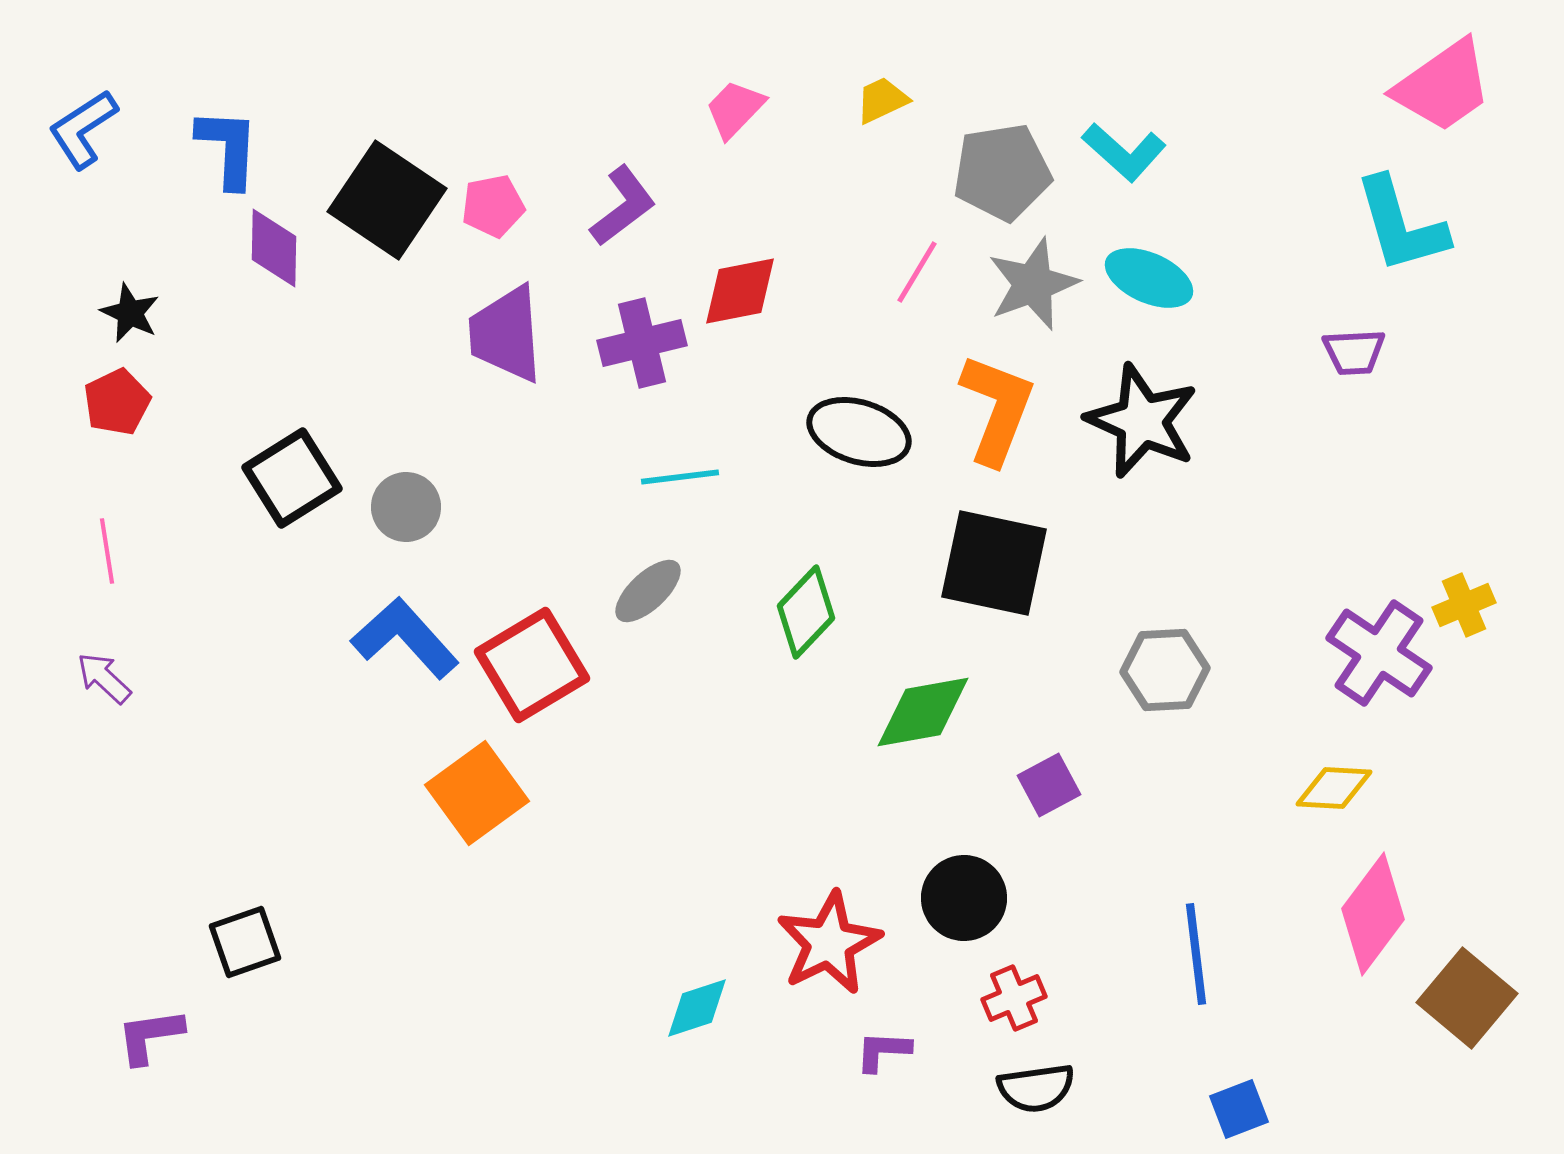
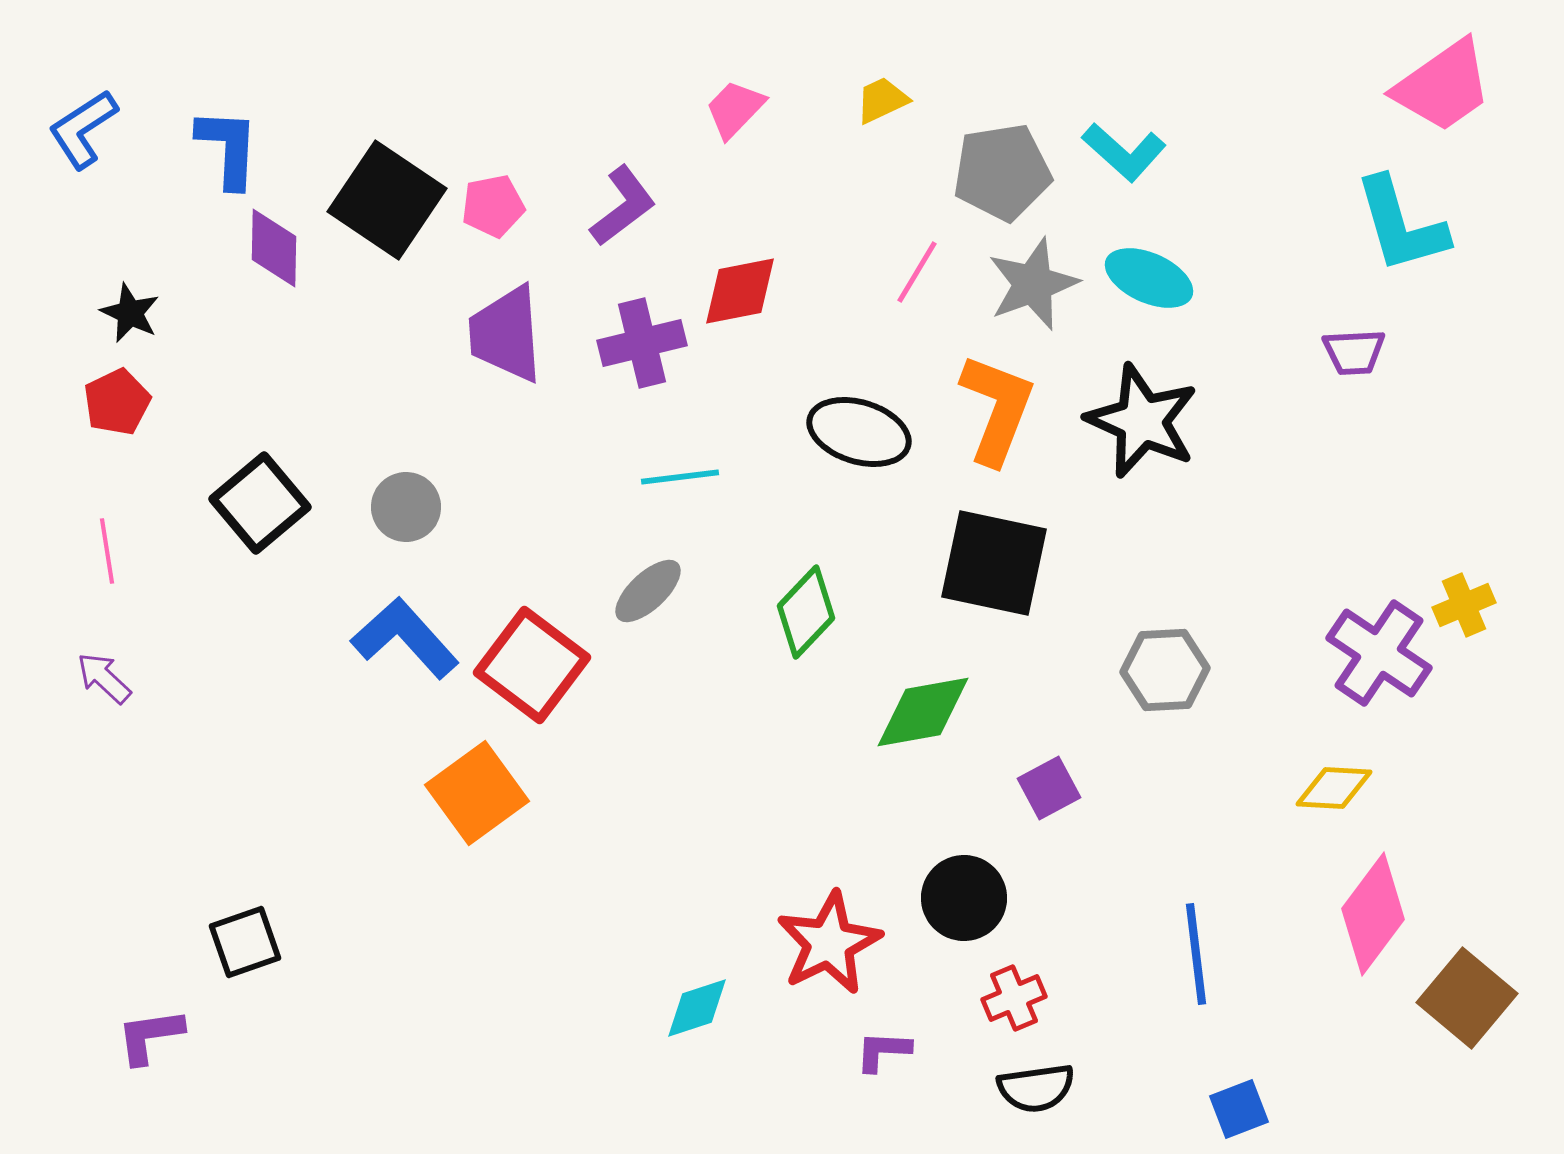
black square at (292, 478): moved 32 px left, 25 px down; rotated 8 degrees counterclockwise
red square at (532, 665): rotated 22 degrees counterclockwise
purple square at (1049, 785): moved 3 px down
